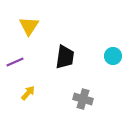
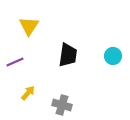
black trapezoid: moved 3 px right, 2 px up
gray cross: moved 21 px left, 6 px down
